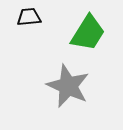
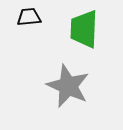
green trapezoid: moved 4 px left, 4 px up; rotated 150 degrees clockwise
